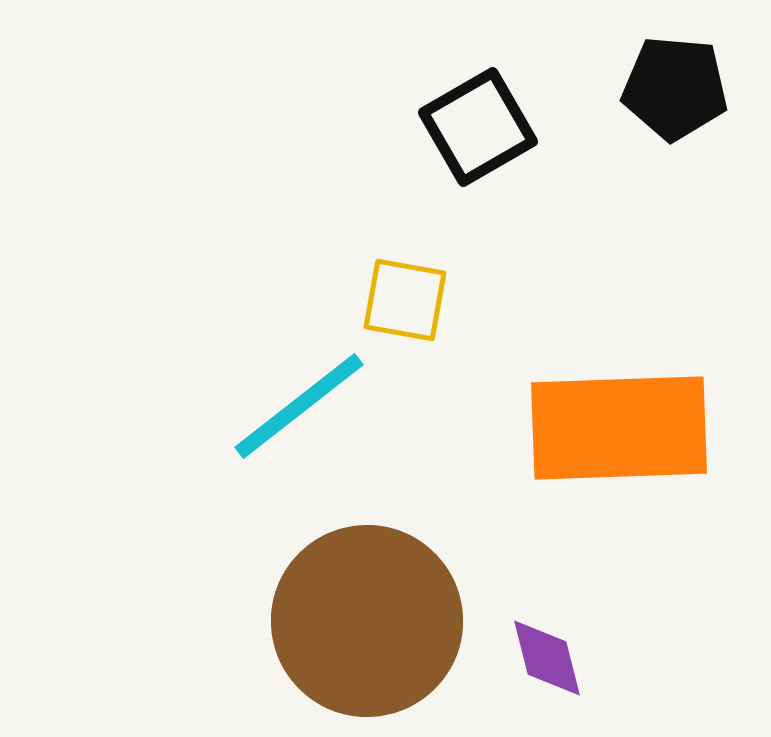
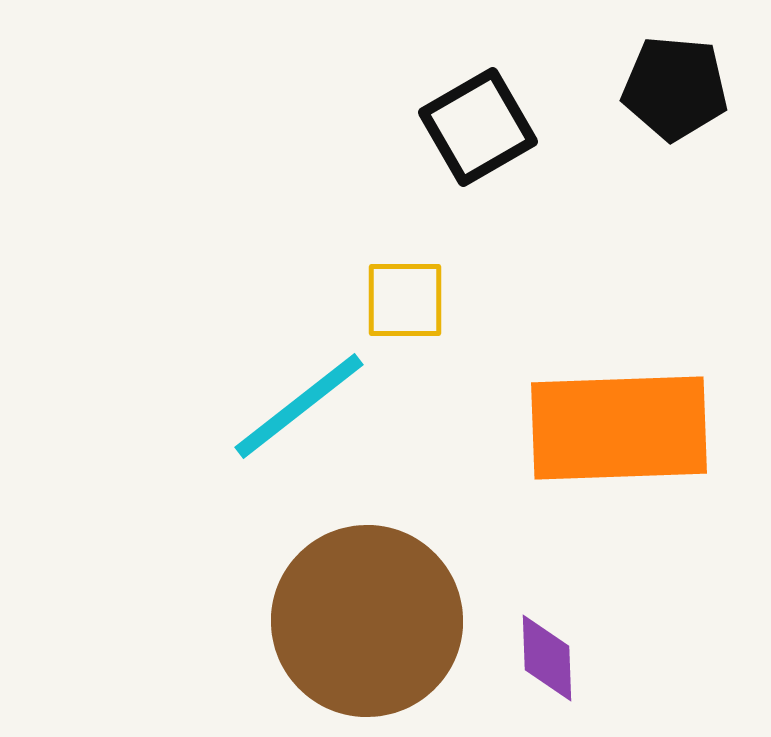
yellow square: rotated 10 degrees counterclockwise
purple diamond: rotated 12 degrees clockwise
